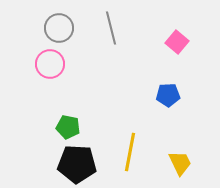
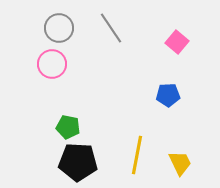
gray line: rotated 20 degrees counterclockwise
pink circle: moved 2 px right
yellow line: moved 7 px right, 3 px down
black pentagon: moved 1 px right, 2 px up
